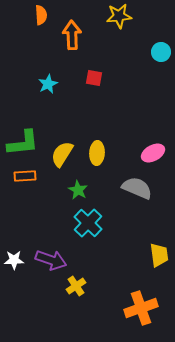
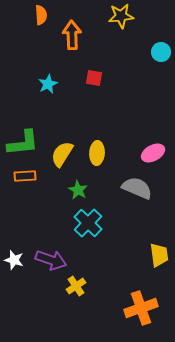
yellow star: moved 2 px right
white star: rotated 18 degrees clockwise
